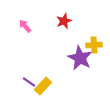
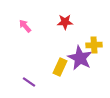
red star: moved 1 px right, 1 px down; rotated 21 degrees clockwise
yellow rectangle: moved 17 px right, 19 px up; rotated 18 degrees counterclockwise
